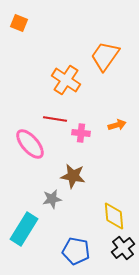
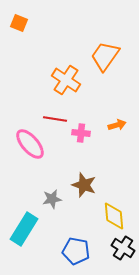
brown star: moved 11 px right, 9 px down; rotated 10 degrees clockwise
black cross: rotated 20 degrees counterclockwise
